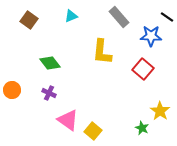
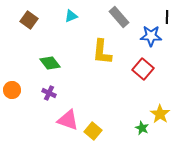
black line: rotated 56 degrees clockwise
yellow star: moved 3 px down
pink triangle: rotated 15 degrees counterclockwise
